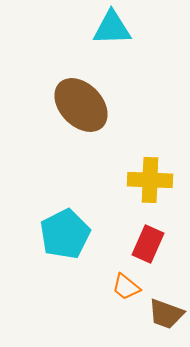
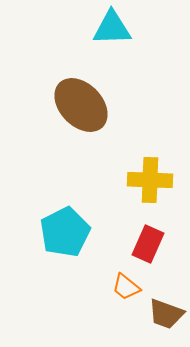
cyan pentagon: moved 2 px up
